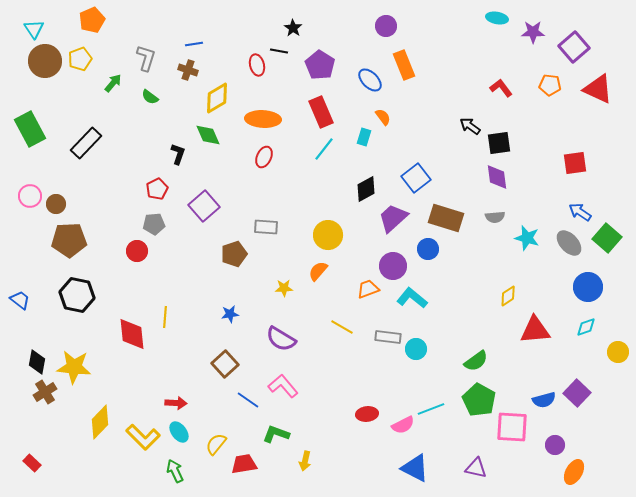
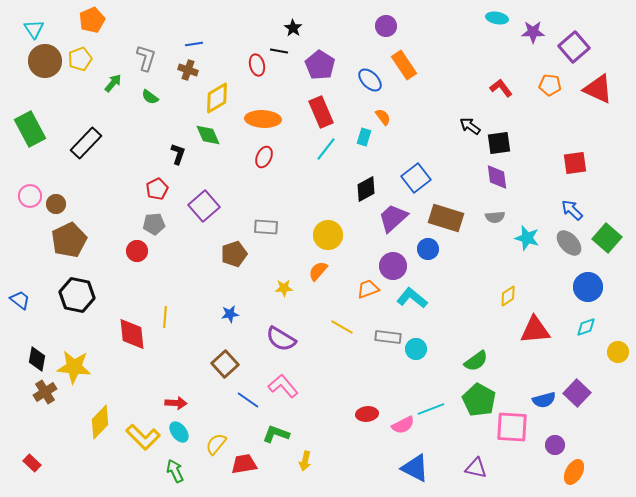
orange rectangle at (404, 65): rotated 12 degrees counterclockwise
cyan line at (324, 149): moved 2 px right
blue arrow at (580, 212): moved 8 px left, 2 px up; rotated 10 degrees clockwise
brown pentagon at (69, 240): rotated 24 degrees counterclockwise
black diamond at (37, 362): moved 3 px up
